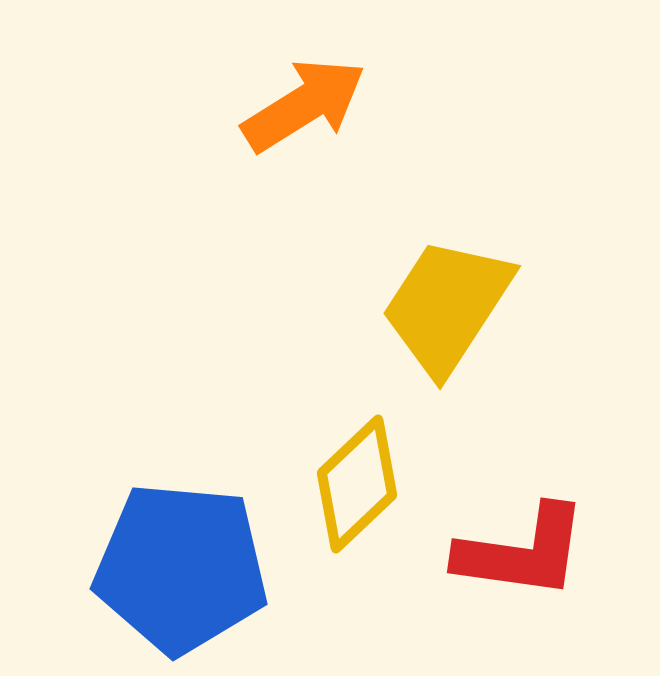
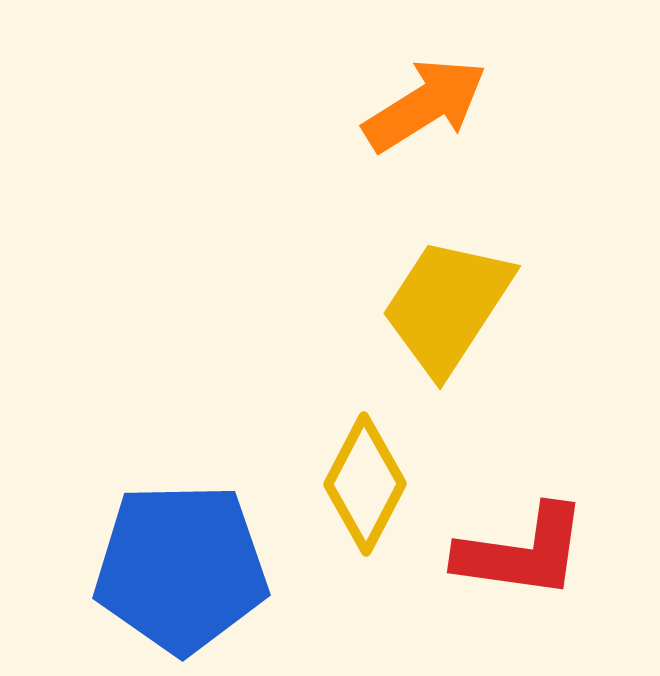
orange arrow: moved 121 px right
yellow diamond: moved 8 px right; rotated 19 degrees counterclockwise
blue pentagon: rotated 6 degrees counterclockwise
